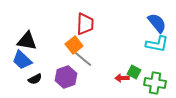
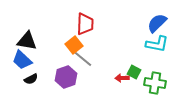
blue semicircle: rotated 95 degrees counterclockwise
black semicircle: moved 4 px left
